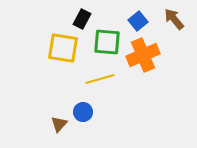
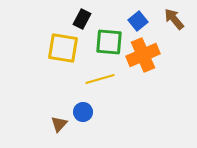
green square: moved 2 px right
